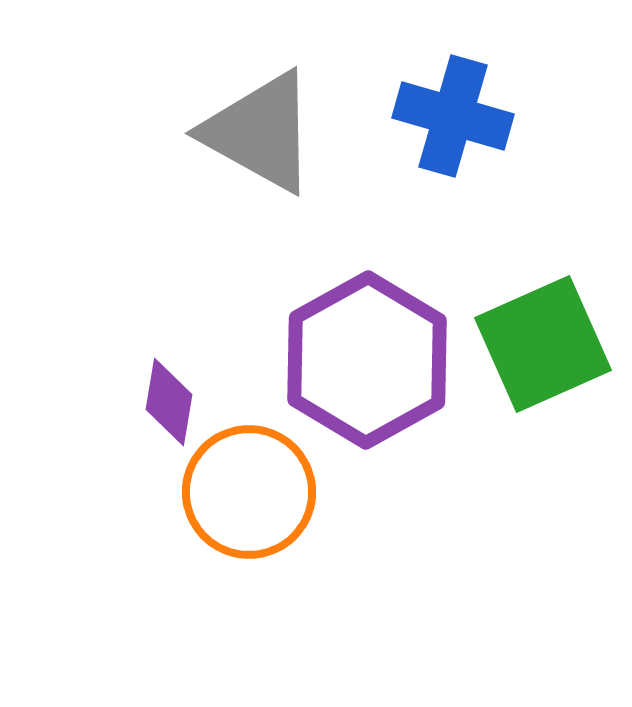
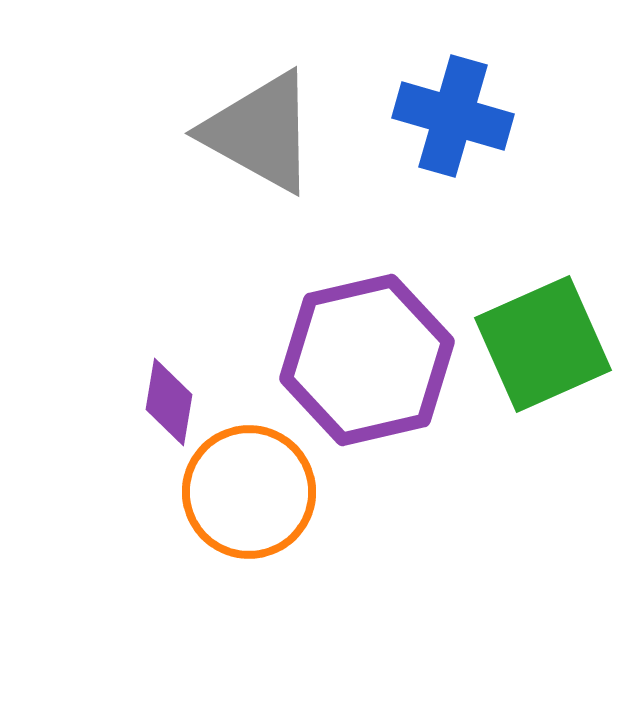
purple hexagon: rotated 16 degrees clockwise
